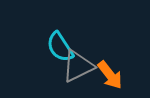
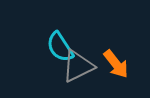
orange arrow: moved 6 px right, 11 px up
